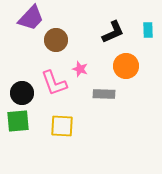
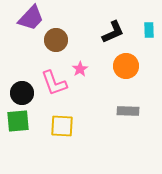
cyan rectangle: moved 1 px right
pink star: rotated 21 degrees clockwise
gray rectangle: moved 24 px right, 17 px down
